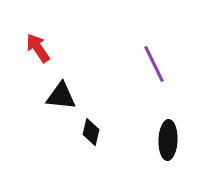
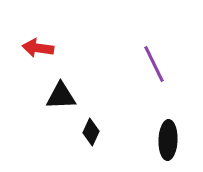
red arrow: rotated 48 degrees counterclockwise
black triangle: rotated 8 degrees counterclockwise
black diamond: rotated 12 degrees clockwise
